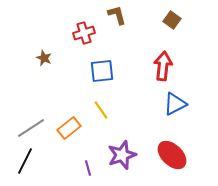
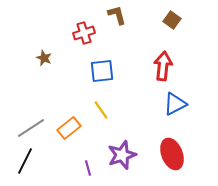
red ellipse: moved 1 px up; rotated 24 degrees clockwise
